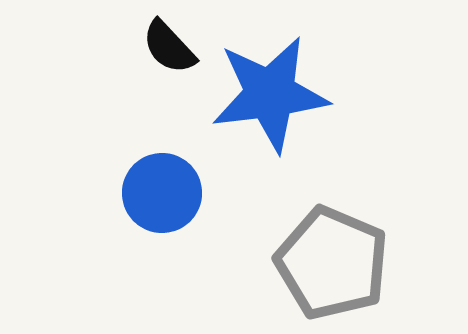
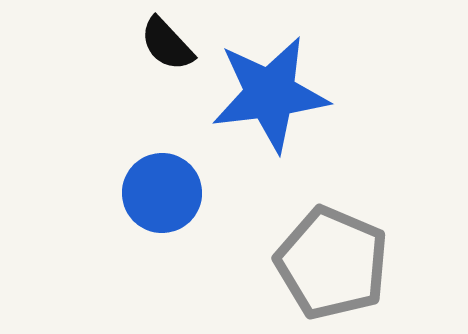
black semicircle: moved 2 px left, 3 px up
